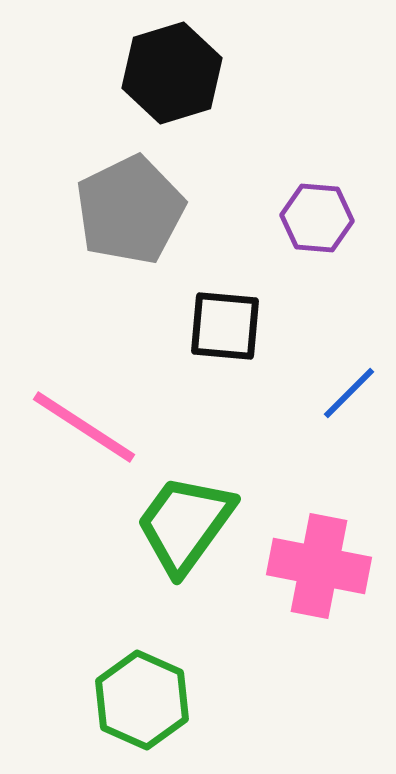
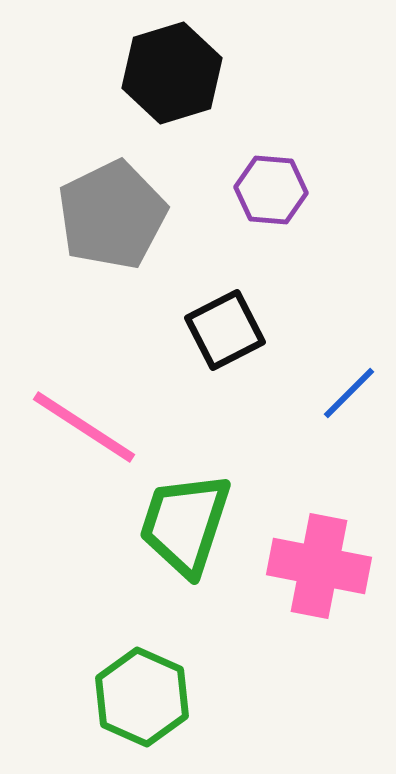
gray pentagon: moved 18 px left, 5 px down
purple hexagon: moved 46 px left, 28 px up
black square: moved 4 px down; rotated 32 degrees counterclockwise
green trapezoid: rotated 18 degrees counterclockwise
green hexagon: moved 3 px up
